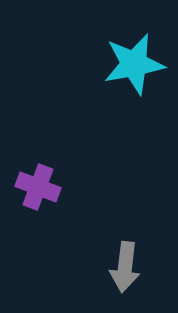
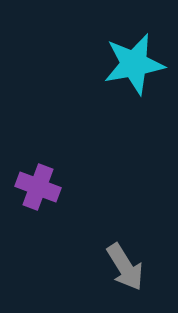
gray arrow: rotated 39 degrees counterclockwise
